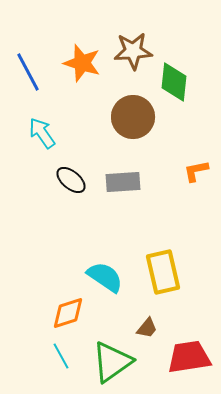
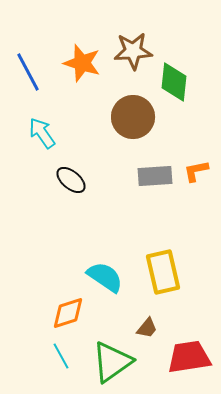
gray rectangle: moved 32 px right, 6 px up
